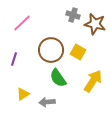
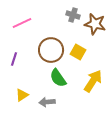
pink line: rotated 18 degrees clockwise
yellow triangle: moved 1 px left, 1 px down
